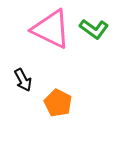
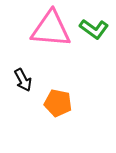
pink triangle: rotated 21 degrees counterclockwise
orange pentagon: rotated 16 degrees counterclockwise
